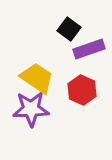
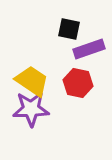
black square: rotated 25 degrees counterclockwise
yellow trapezoid: moved 5 px left, 3 px down
red hexagon: moved 4 px left, 7 px up; rotated 12 degrees counterclockwise
